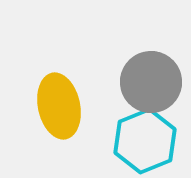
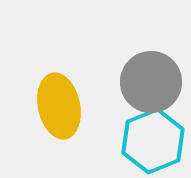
cyan hexagon: moved 8 px right
